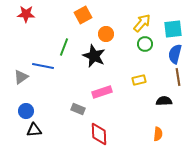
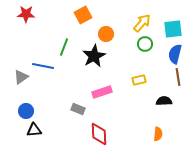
black star: rotated 20 degrees clockwise
